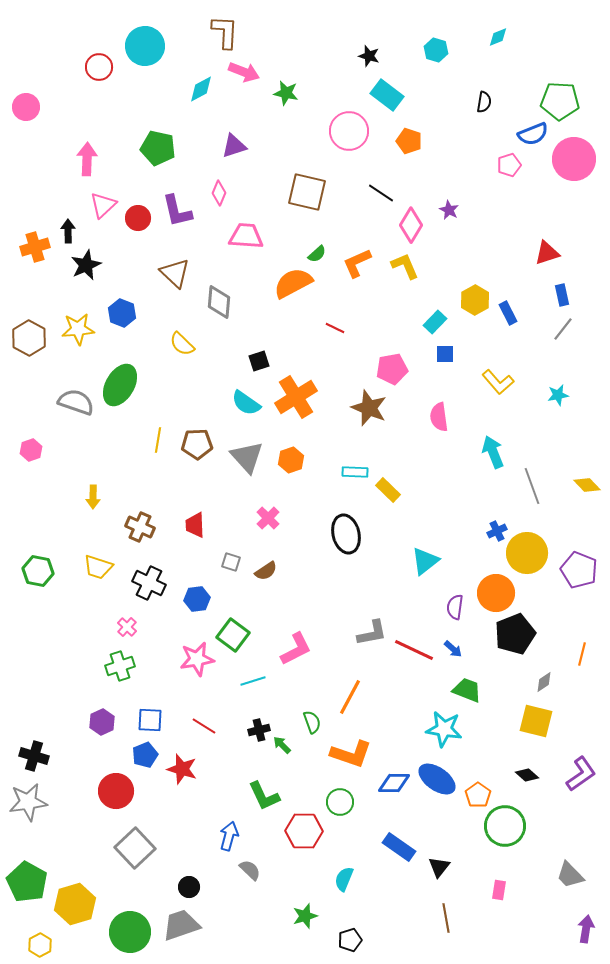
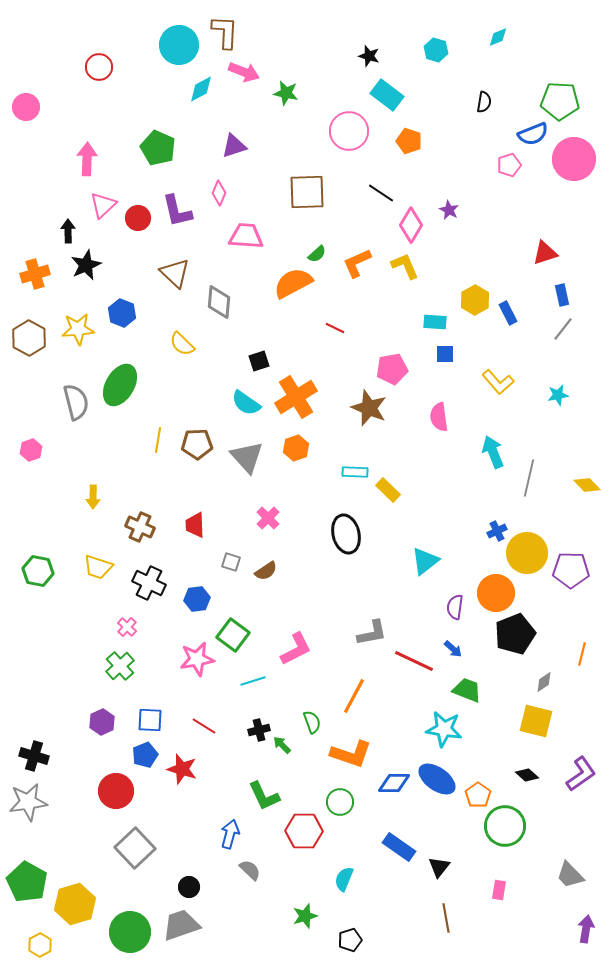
cyan circle at (145, 46): moved 34 px right, 1 px up
green pentagon at (158, 148): rotated 12 degrees clockwise
brown square at (307, 192): rotated 15 degrees counterclockwise
orange cross at (35, 247): moved 27 px down
red triangle at (547, 253): moved 2 px left
cyan rectangle at (435, 322): rotated 50 degrees clockwise
gray semicircle at (76, 402): rotated 57 degrees clockwise
orange hexagon at (291, 460): moved 5 px right, 12 px up
gray line at (532, 486): moved 3 px left, 8 px up; rotated 33 degrees clockwise
purple pentagon at (579, 570): moved 8 px left; rotated 21 degrees counterclockwise
red line at (414, 650): moved 11 px down
green cross at (120, 666): rotated 24 degrees counterclockwise
orange line at (350, 697): moved 4 px right, 1 px up
blue arrow at (229, 836): moved 1 px right, 2 px up
